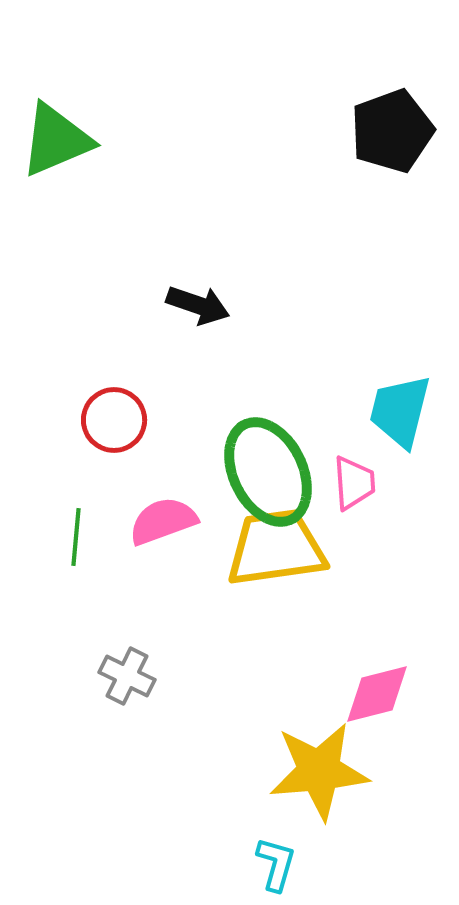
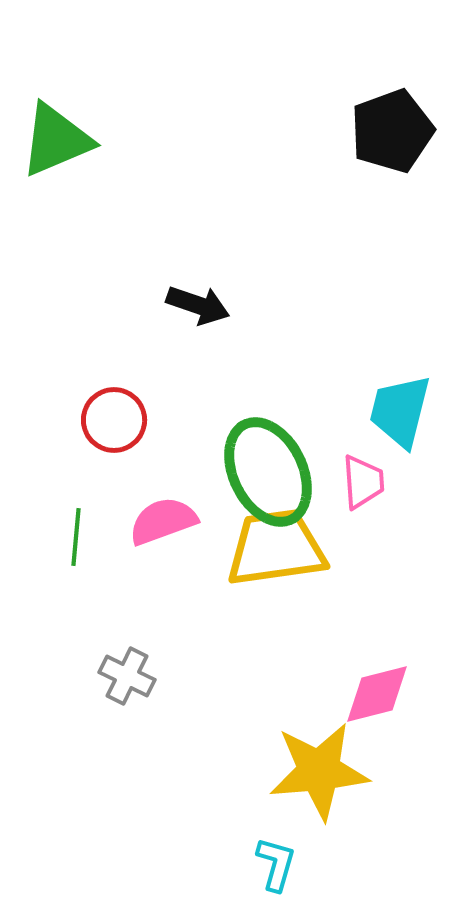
pink trapezoid: moved 9 px right, 1 px up
